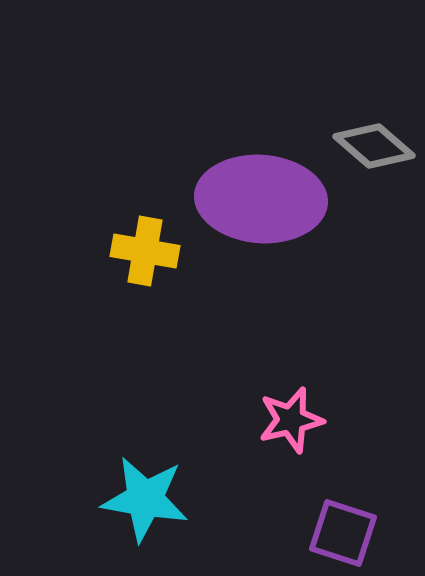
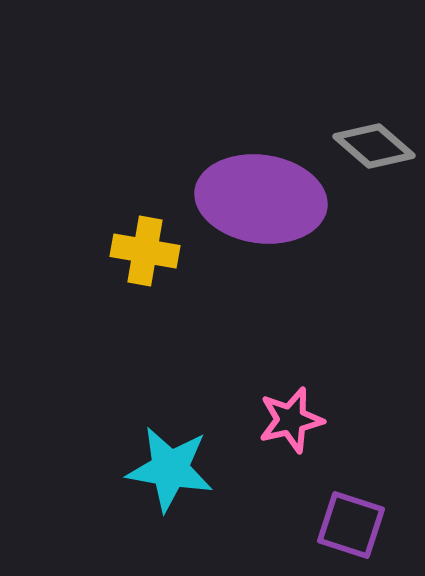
purple ellipse: rotated 4 degrees clockwise
cyan star: moved 25 px right, 30 px up
purple square: moved 8 px right, 8 px up
